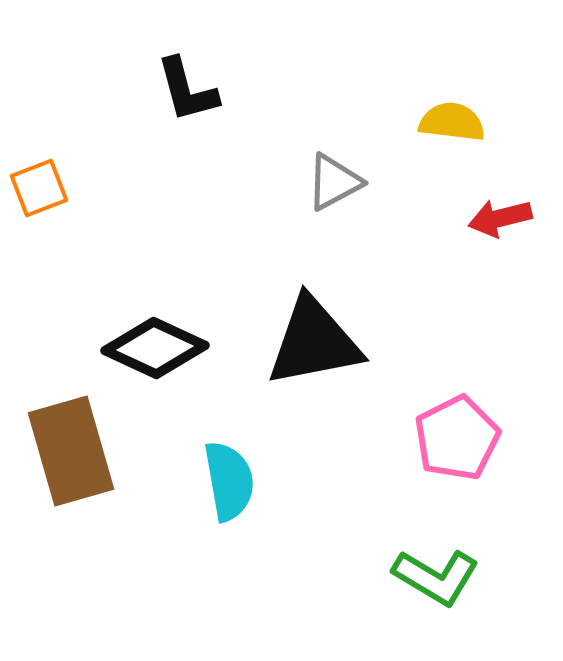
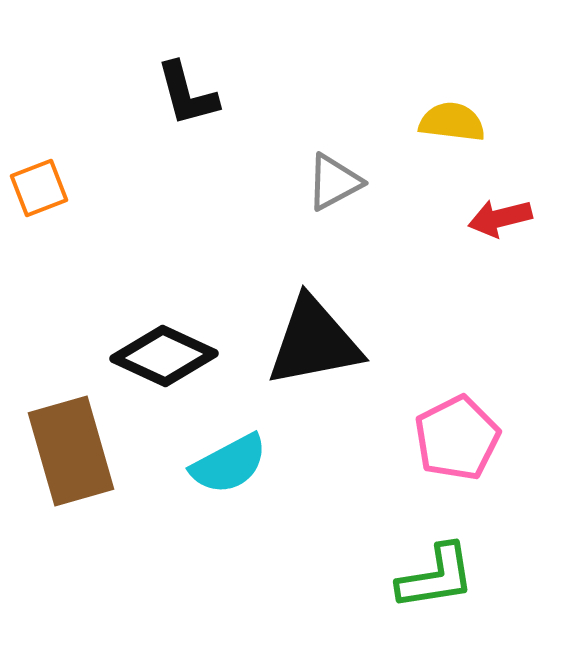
black L-shape: moved 4 px down
black diamond: moved 9 px right, 8 px down
cyan semicircle: moved 17 px up; rotated 72 degrees clockwise
green L-shape: rotated 40 degrees counterclockwise
